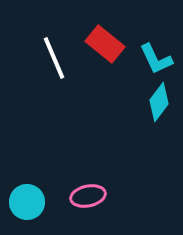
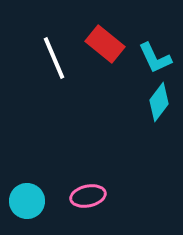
cyan L-shape: moved 1 px left, 1 px up
cyan circle: moved 1 px up
